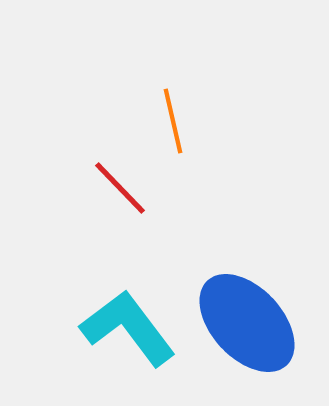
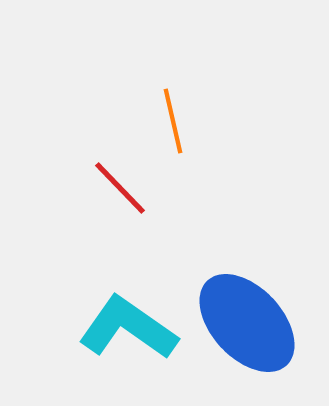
cyan L-shape: rotated 18 degrees counterclockwise
